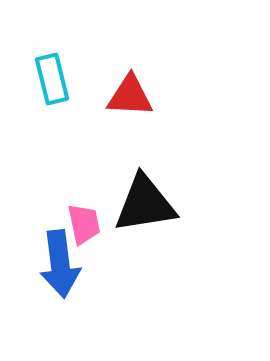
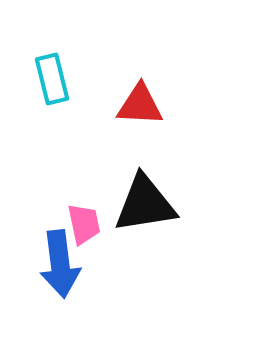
red triangle: moved 10 px right, 9 px down
